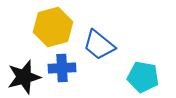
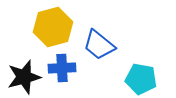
cyan pentagon: moved 2 px left, 2 px down
